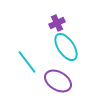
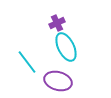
cyan ellipse: rotated 8 degrees clockwise
purple ellipse: rotated 16 degrees counterclockwise
